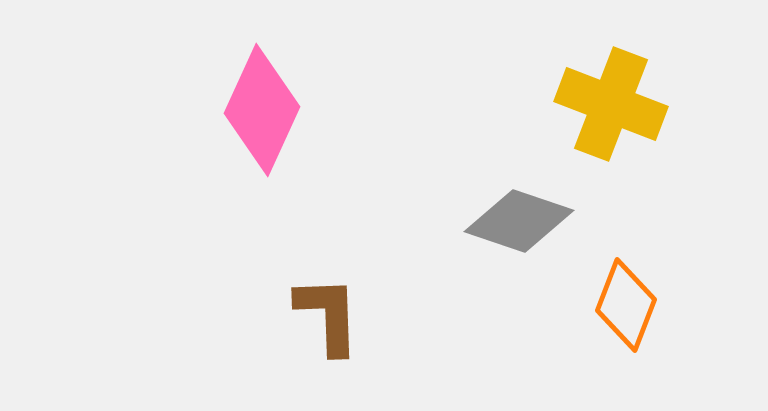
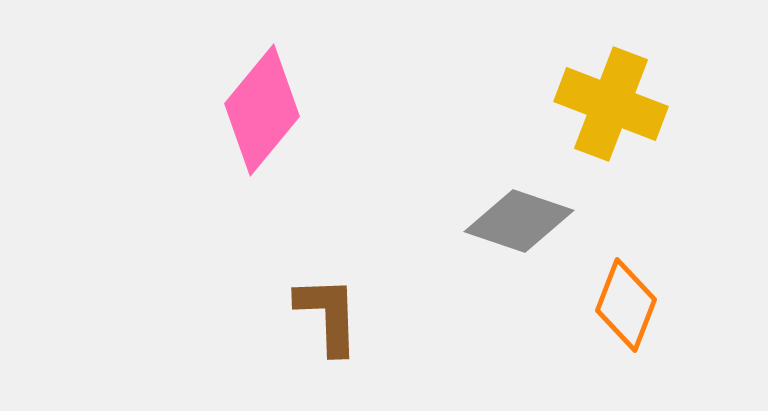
pink diamond: rotated 15 degrees clockwise
